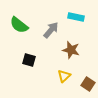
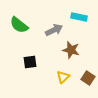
cyan rectangle: moved 3 px right
gray arrow: moved 3 px right; rotated 24 degrees clockwise
black square: moved 1 px right, 2 px down; rotated 24 degrees counterclockwise
yellow triangle: moved 1 px left, 1 px down
brown square: moved 6 px up
